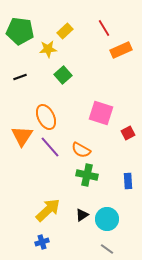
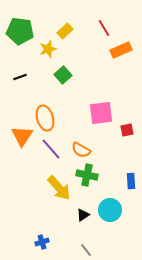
yellow star: rotated 12 degrees counterclockwise
pink square: rotated 25 degrees counterclockwise
orange ellipse: moved 1 px left, 1 px down; rotated 10 degrees clockwise
red square: moved 1 px left, 3 px up; rotated 16 degrees clockwise
purple line: moved 1 px right, 2 px down
blue rectangle: moved 3 px right
yellow arrow: moved 11 px right, 22 px up; rotated 92 degrees clockwise
black triangle: moved 1 px right
cyan circle: moved 3 px right, 9 px up
gray line: moved 21 px left, 1 px down; rotated 16 degrees clockwise
